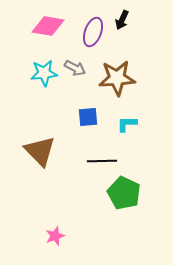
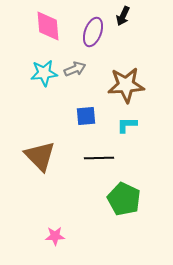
black arrow: moved 1 px right, 4 px up
pink diamond: rotated 76 degrees clockwise
gray arrow: moved 1 px down; rotated 50 degrees counterclockwise
brown star: moved 9 px right, 7 px down
blue square: moved 2 px left, 1 px up
cyan L-shape: moved 1 px down
brown triangle: moved 5 px down
black line: moved 3 px left, 3 px up
green pentagon: moved 6 px down
pink star: rotated 18 degrees clockwise
